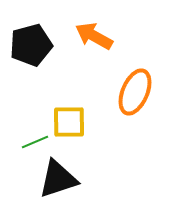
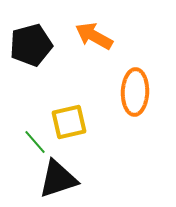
orange ellipse: rotated 21 degrees counterclockwise
yellow square: rotated 12 degrees counterclockwise
green line: rotated 72 degrees clockwise
